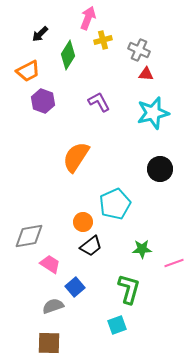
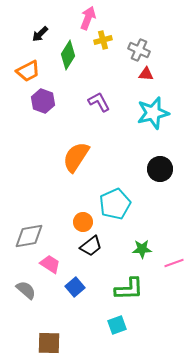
green L-shape: rotated 72 degrees clockwise
gray semicircle: moved 27 px left, 16 px up; rotated 60 degrees clockwise
